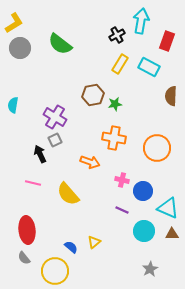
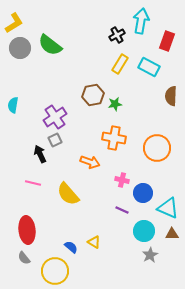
green semicircle: moved 10 px left, 1 px down
purple cross: rotated 25 degrees clockwise
blue circle: moved 2 px down
yellow triangle: rotated 48 degrees counterclockwise
gray star: moved 14 px up
